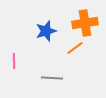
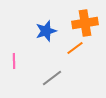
gray line: rotated 40 degrees counterclockwise
